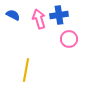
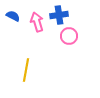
blue semicircle: moved 1 px down
pink arrow: moved 2 px left, 3 px down
pink circle: moved 3 px up
